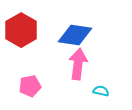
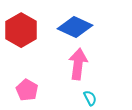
blue diamond: moved 8 px up; rotated 16 degrees clockwise
pink pentagon: moved 3 px left, 4 px down; rotated 30 degrees counterclockwise
cyan semicircle: moved 11 px left, 7 px down; rotated 49 degrees clockwise
